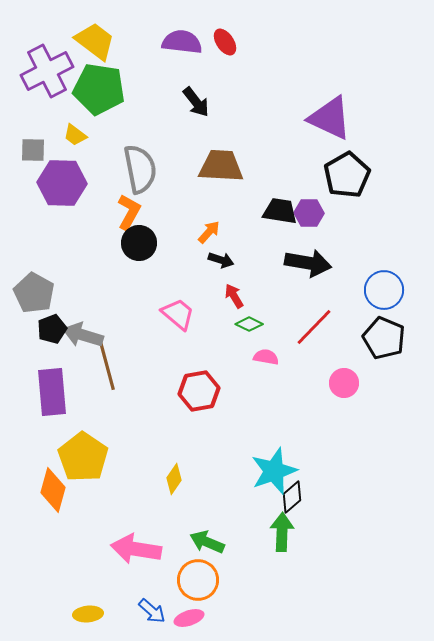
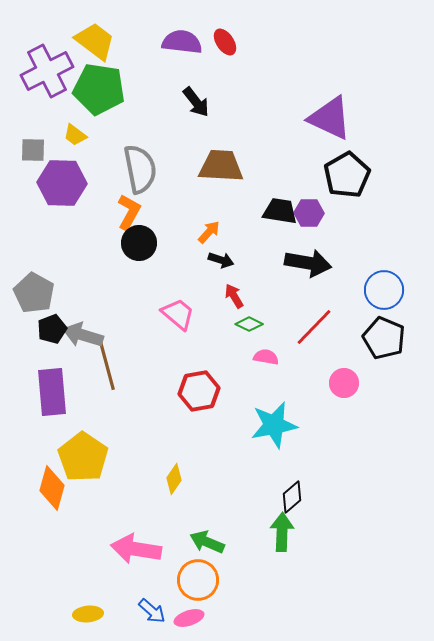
cyan star at (274, 471): moved 46 px up; rotated 9 degrees clockwise
orange diamond at (53, 490): moved 1 px left, 2 px up
